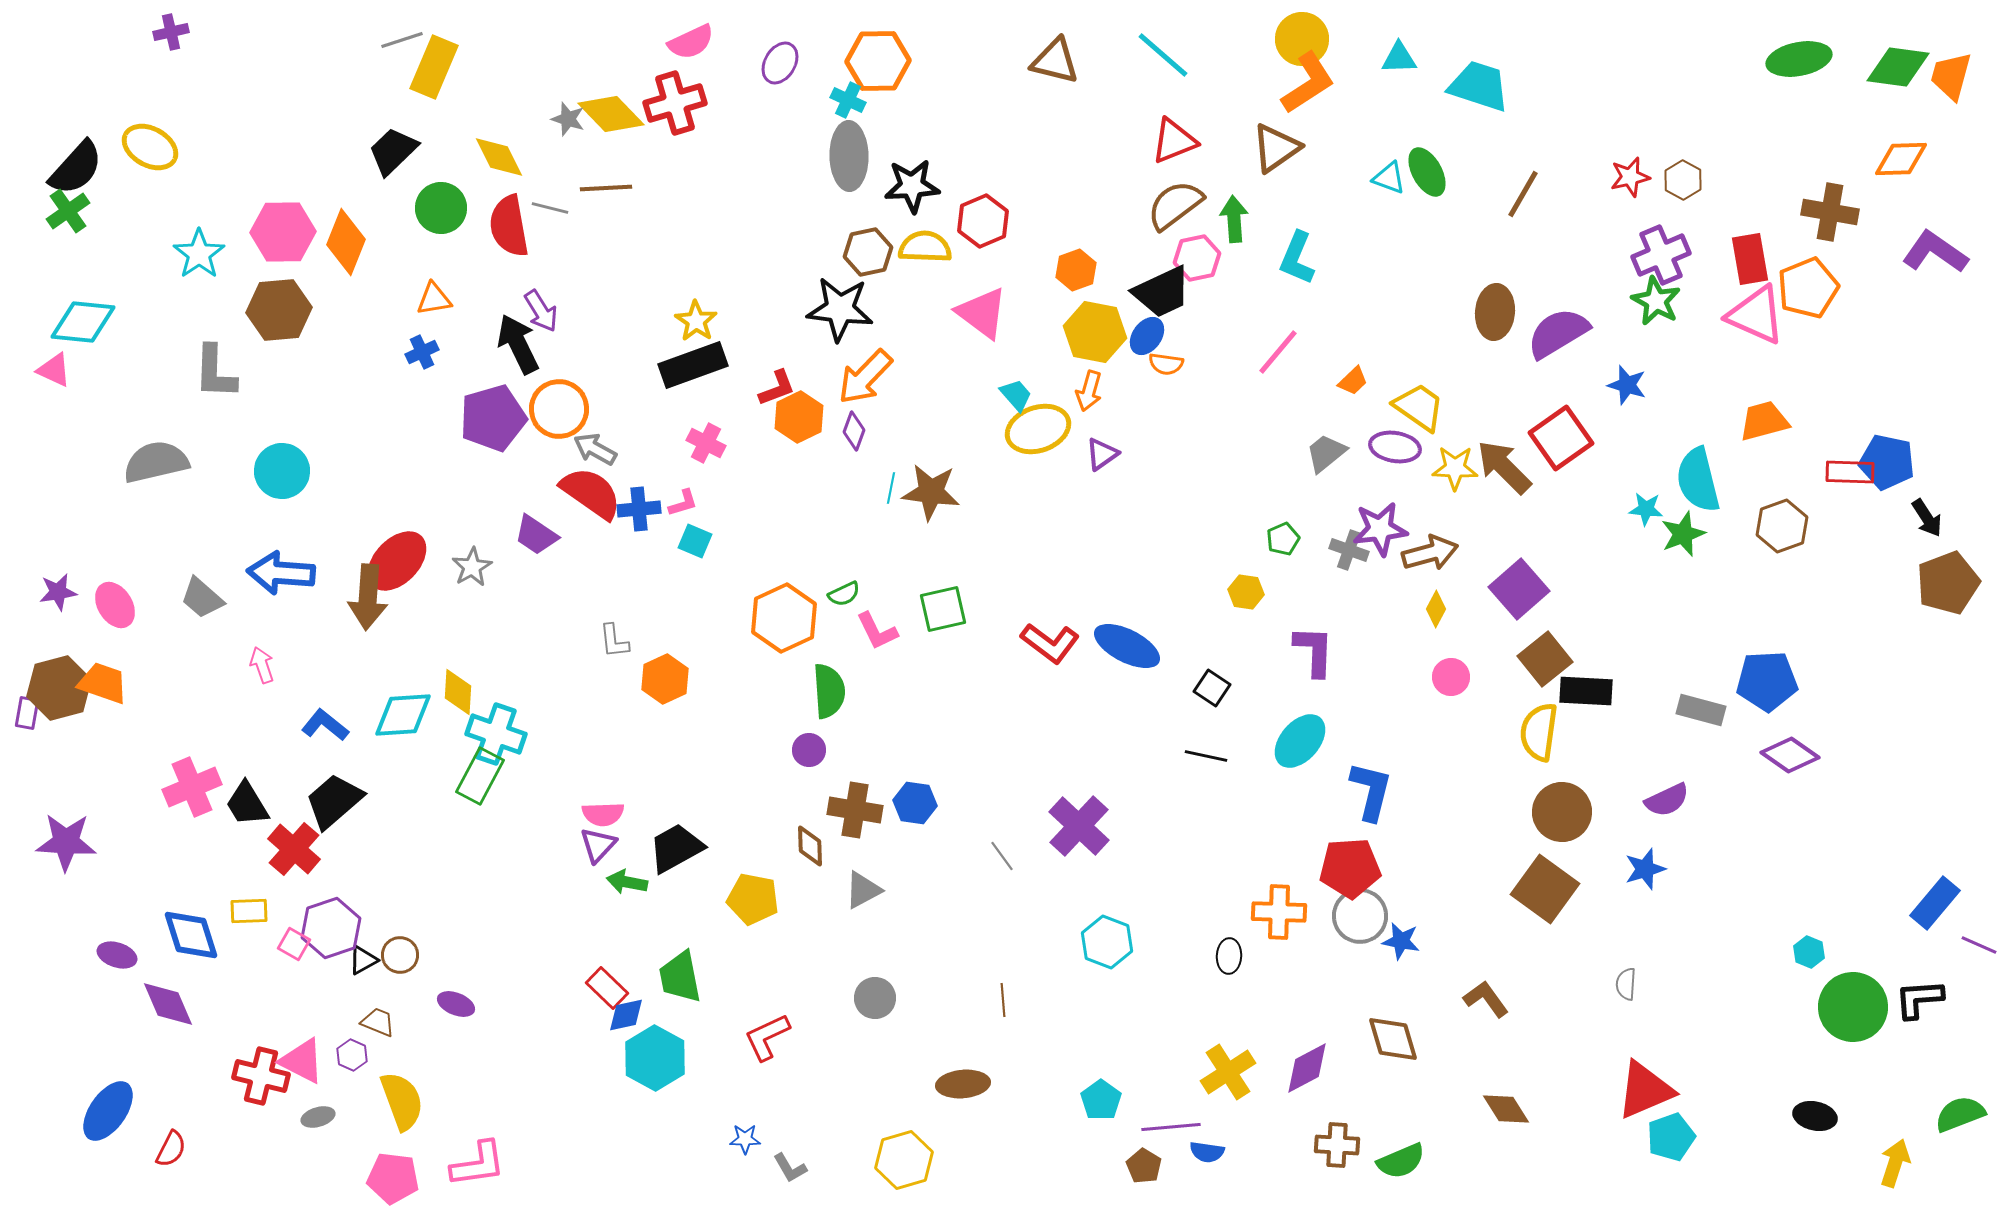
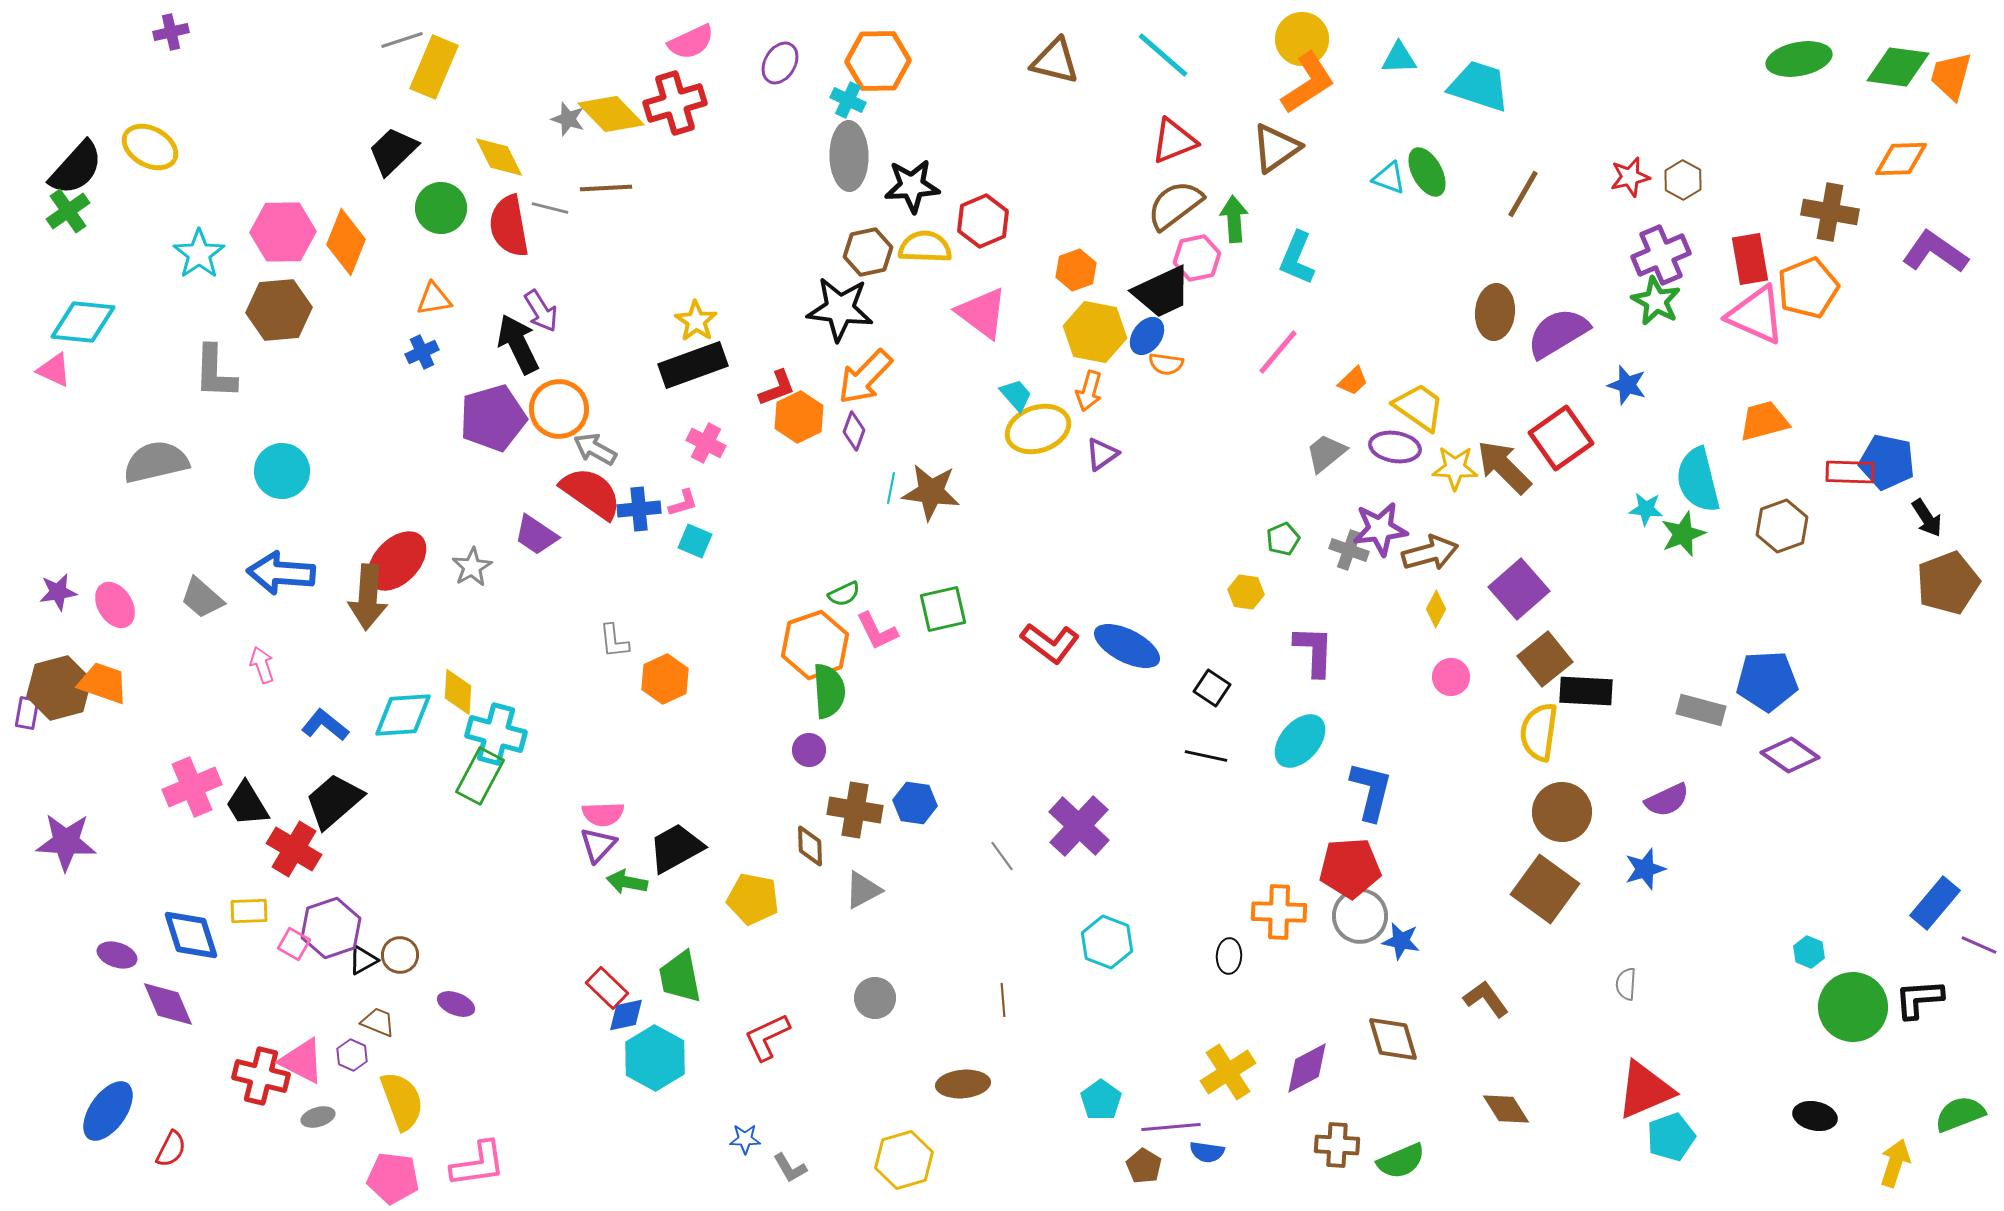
orange hexagon at (784, 618): moved 31 px right, 27 px down; rotated 6 degrees clockwise
cyan cross at (496, 734): rotated 4 degrees counterclockwise
red cross at (294, 849): rotated 10 degrees counterclockwise
